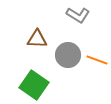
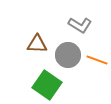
gray L-shape: moved 2 px right, 10 px down
brown triangle: moved 5 px down
green square: moved 13 px right
